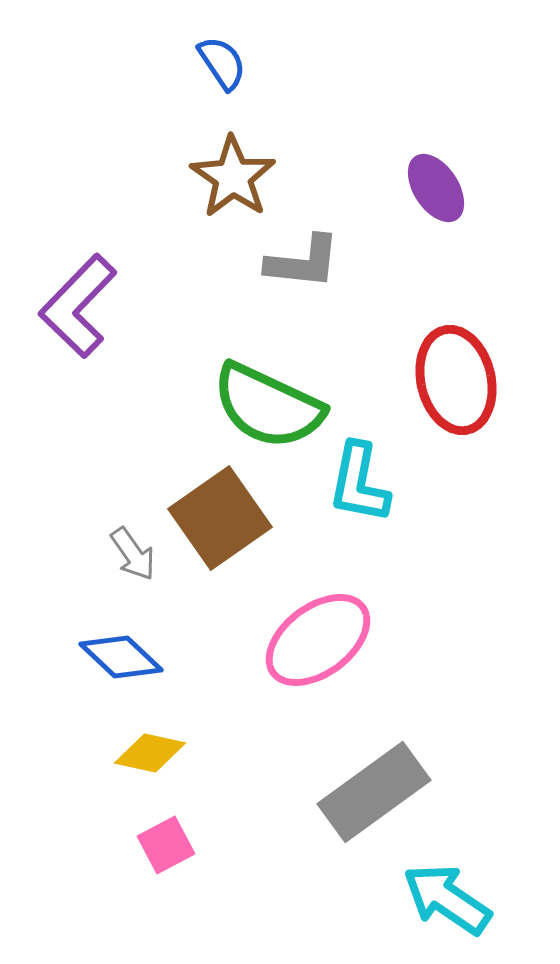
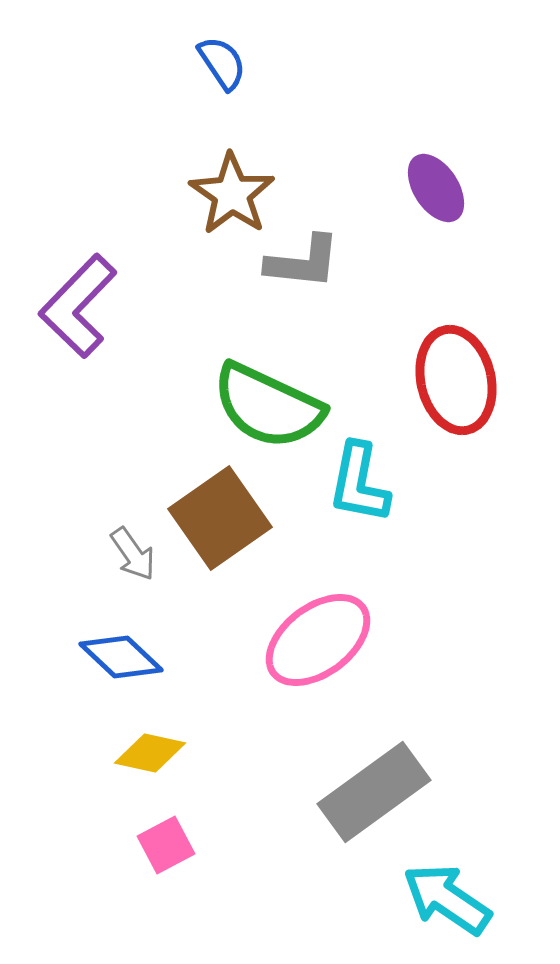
brown star: moved 1 px left, 17 px down
